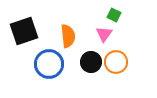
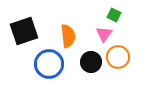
orange circle: moved 2 px right, 5 px up
